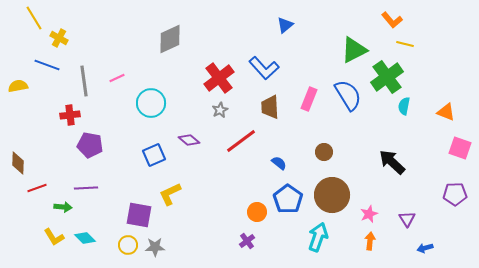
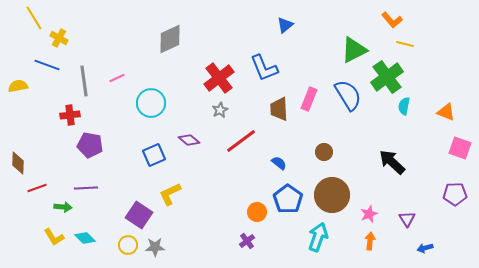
blue L-shape at (264, 68): rotated 20 degrees clockwise
brown trapezoid at (270, 107): moved 9 px right, 2 px down
purple square at (139, 215): rotated 24 degrees clockwise
